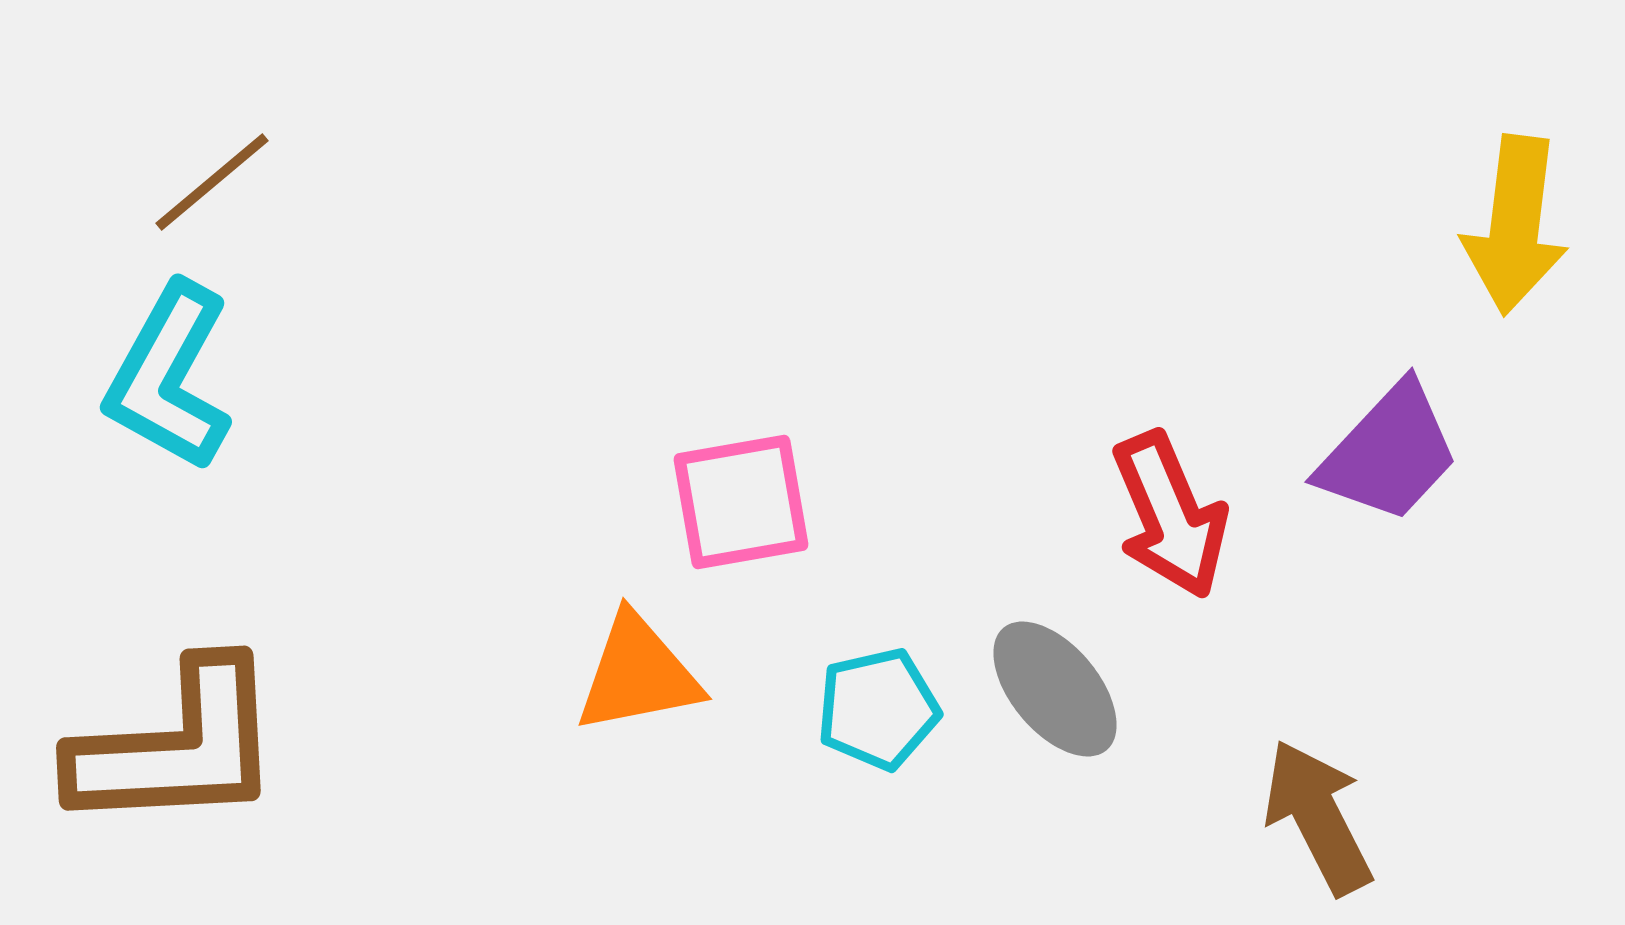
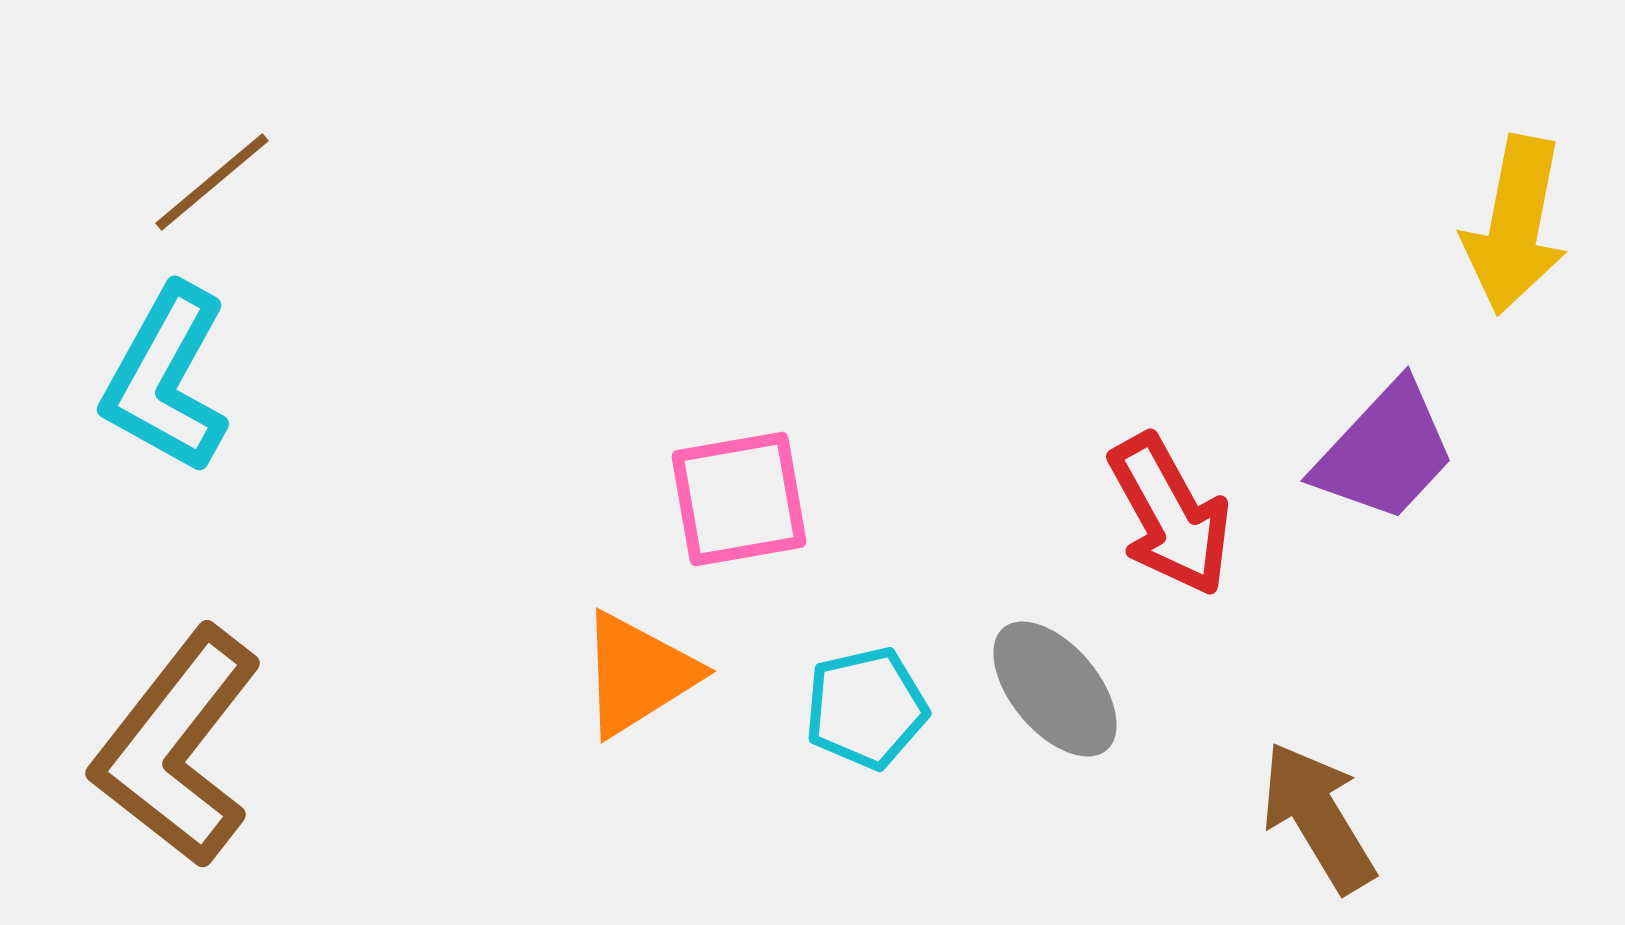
yellow arrow: rotated 4 degrees clockwise
cyan L-shape: moved 3 px left, 2 px down
purple trapezoid: moved 4 px left, 1 px up
pink square: moved 2 px left, 3 px up
red arrow: rotated 6 degrees counterclockwise
orange triangle: rotated 21 degrees counterclockwise
cyan pentagon: moved 12 px left, 1 px up
brown L-shape: rotated 131 degrees clockwise
brown arrow: rotated 4 degrees counterclockwise
